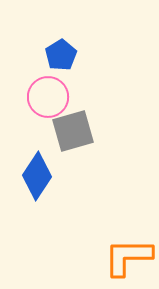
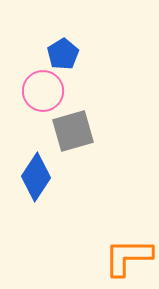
blue pentagon: moved 2 px right, 1 px up
pink circle: moved 5 px left, 6 px up
blue diamond: moved 1 px left, 1 px down
